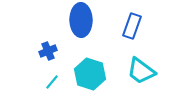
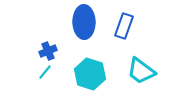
blue ellipse: moved 3 px right, 2 px down
blue rectangle: moved 8 px left
cyan line: moved 7 px left, 10 px up
